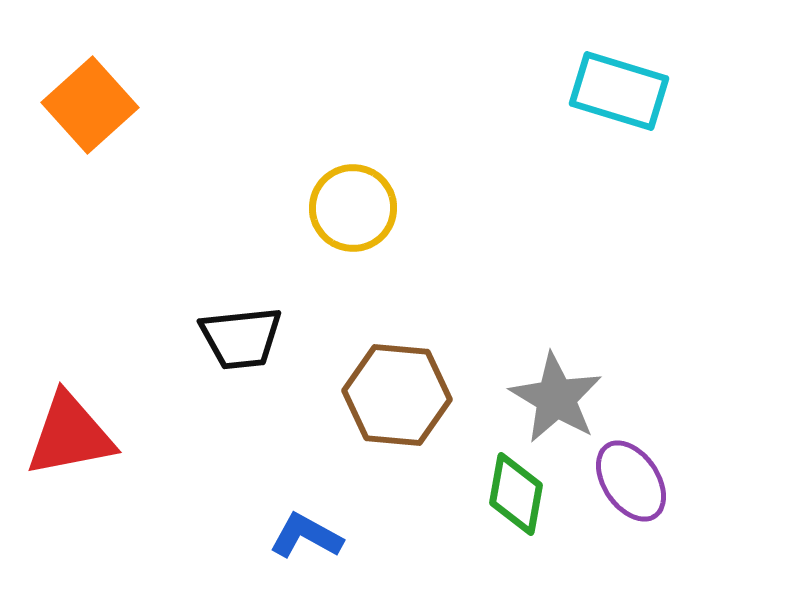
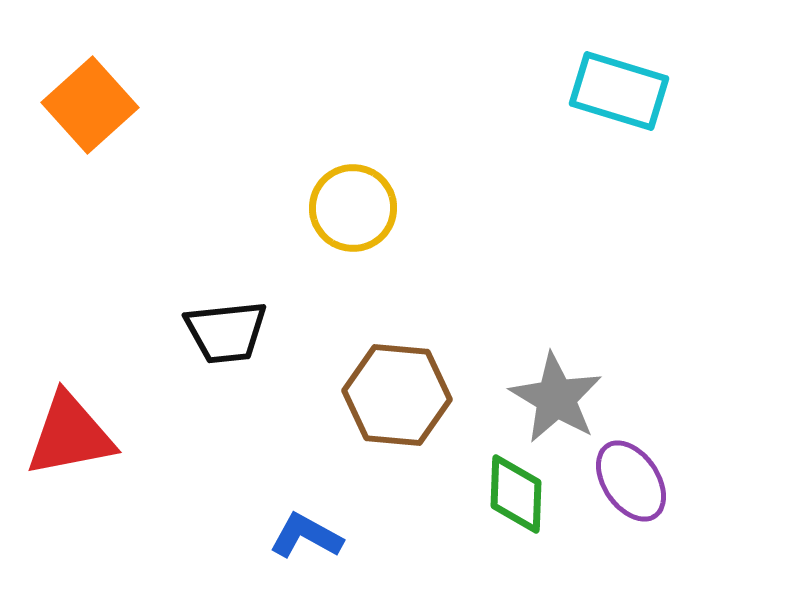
black trapezoid: moved 15 px left, 6 px up
green diamond: rotated 8 degrees counterclockwise
